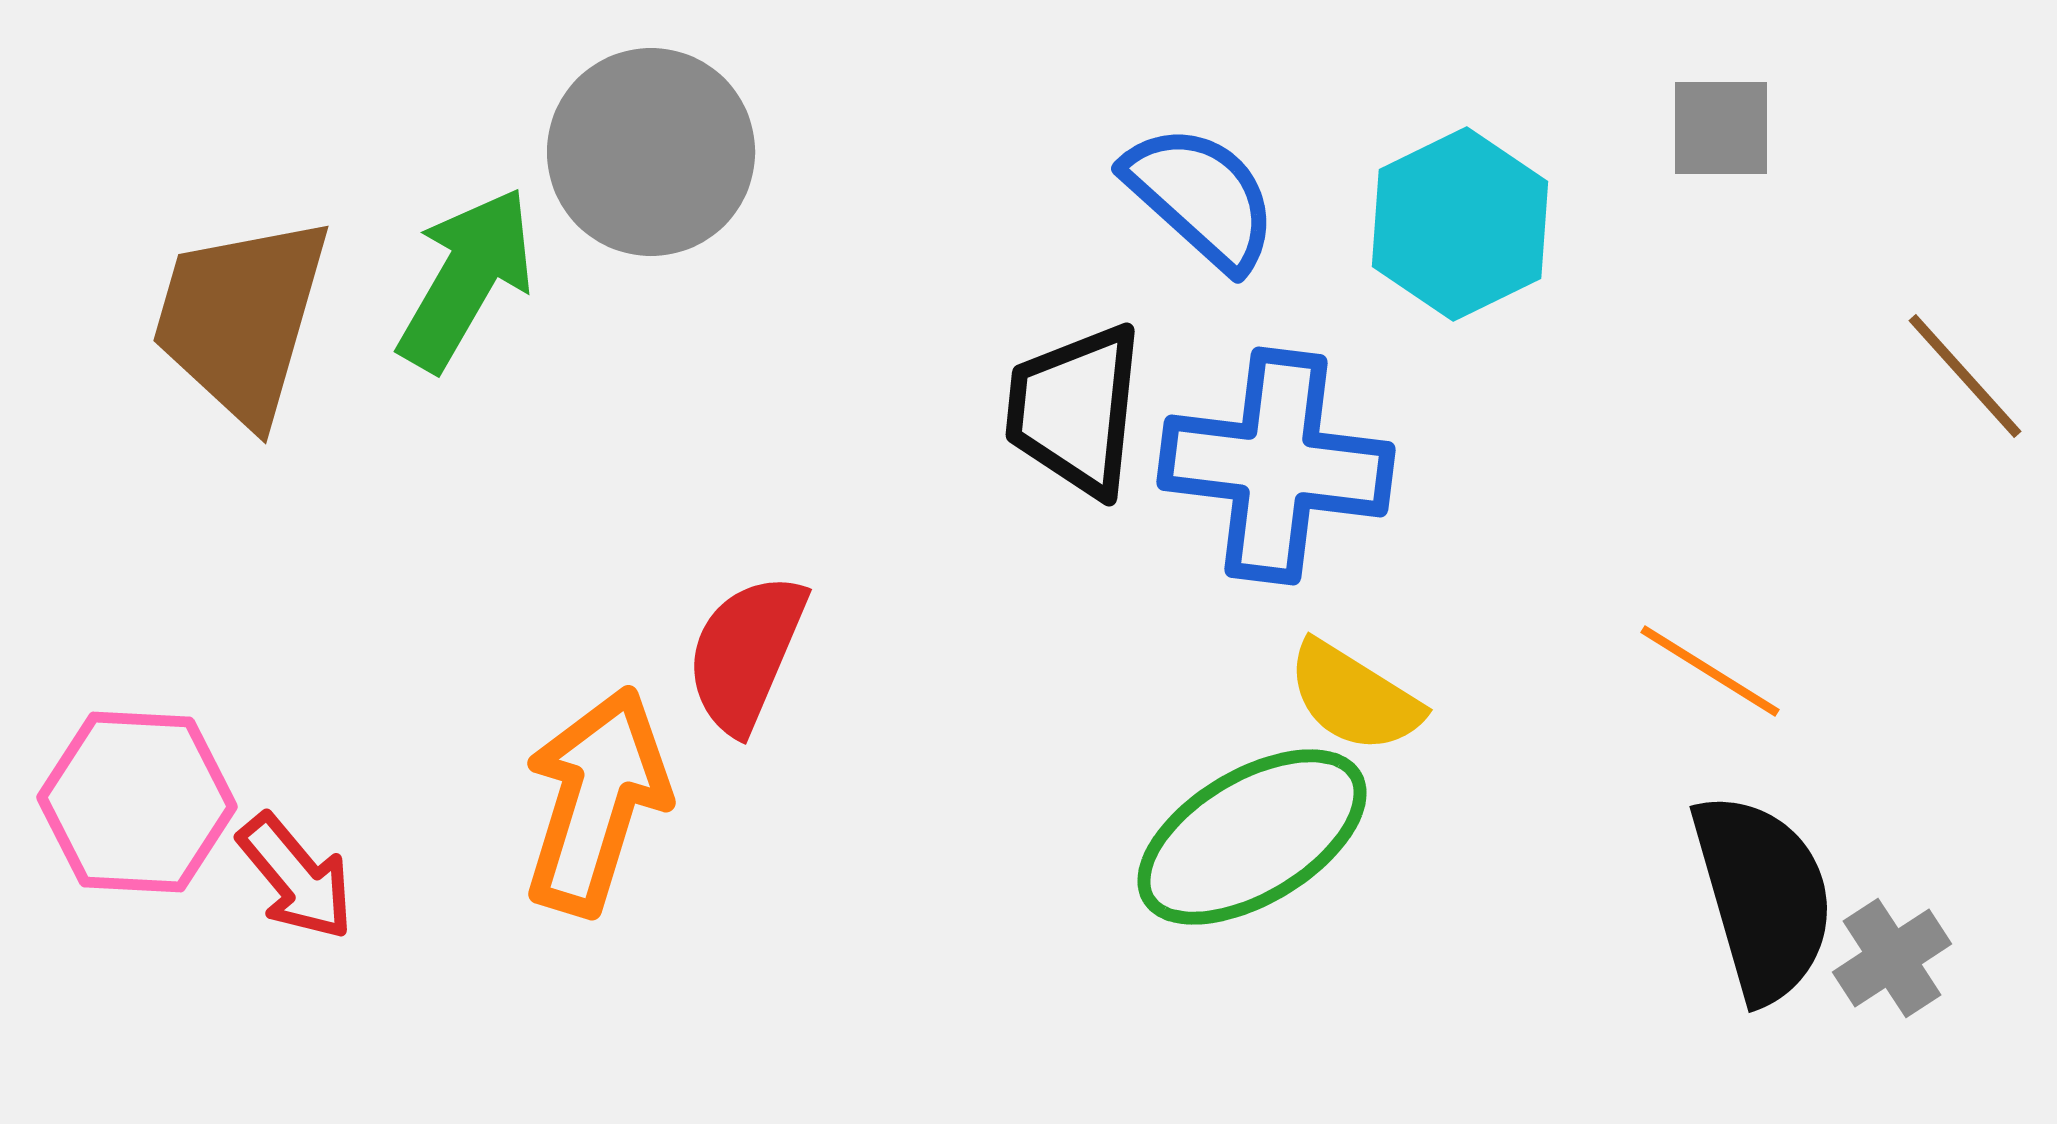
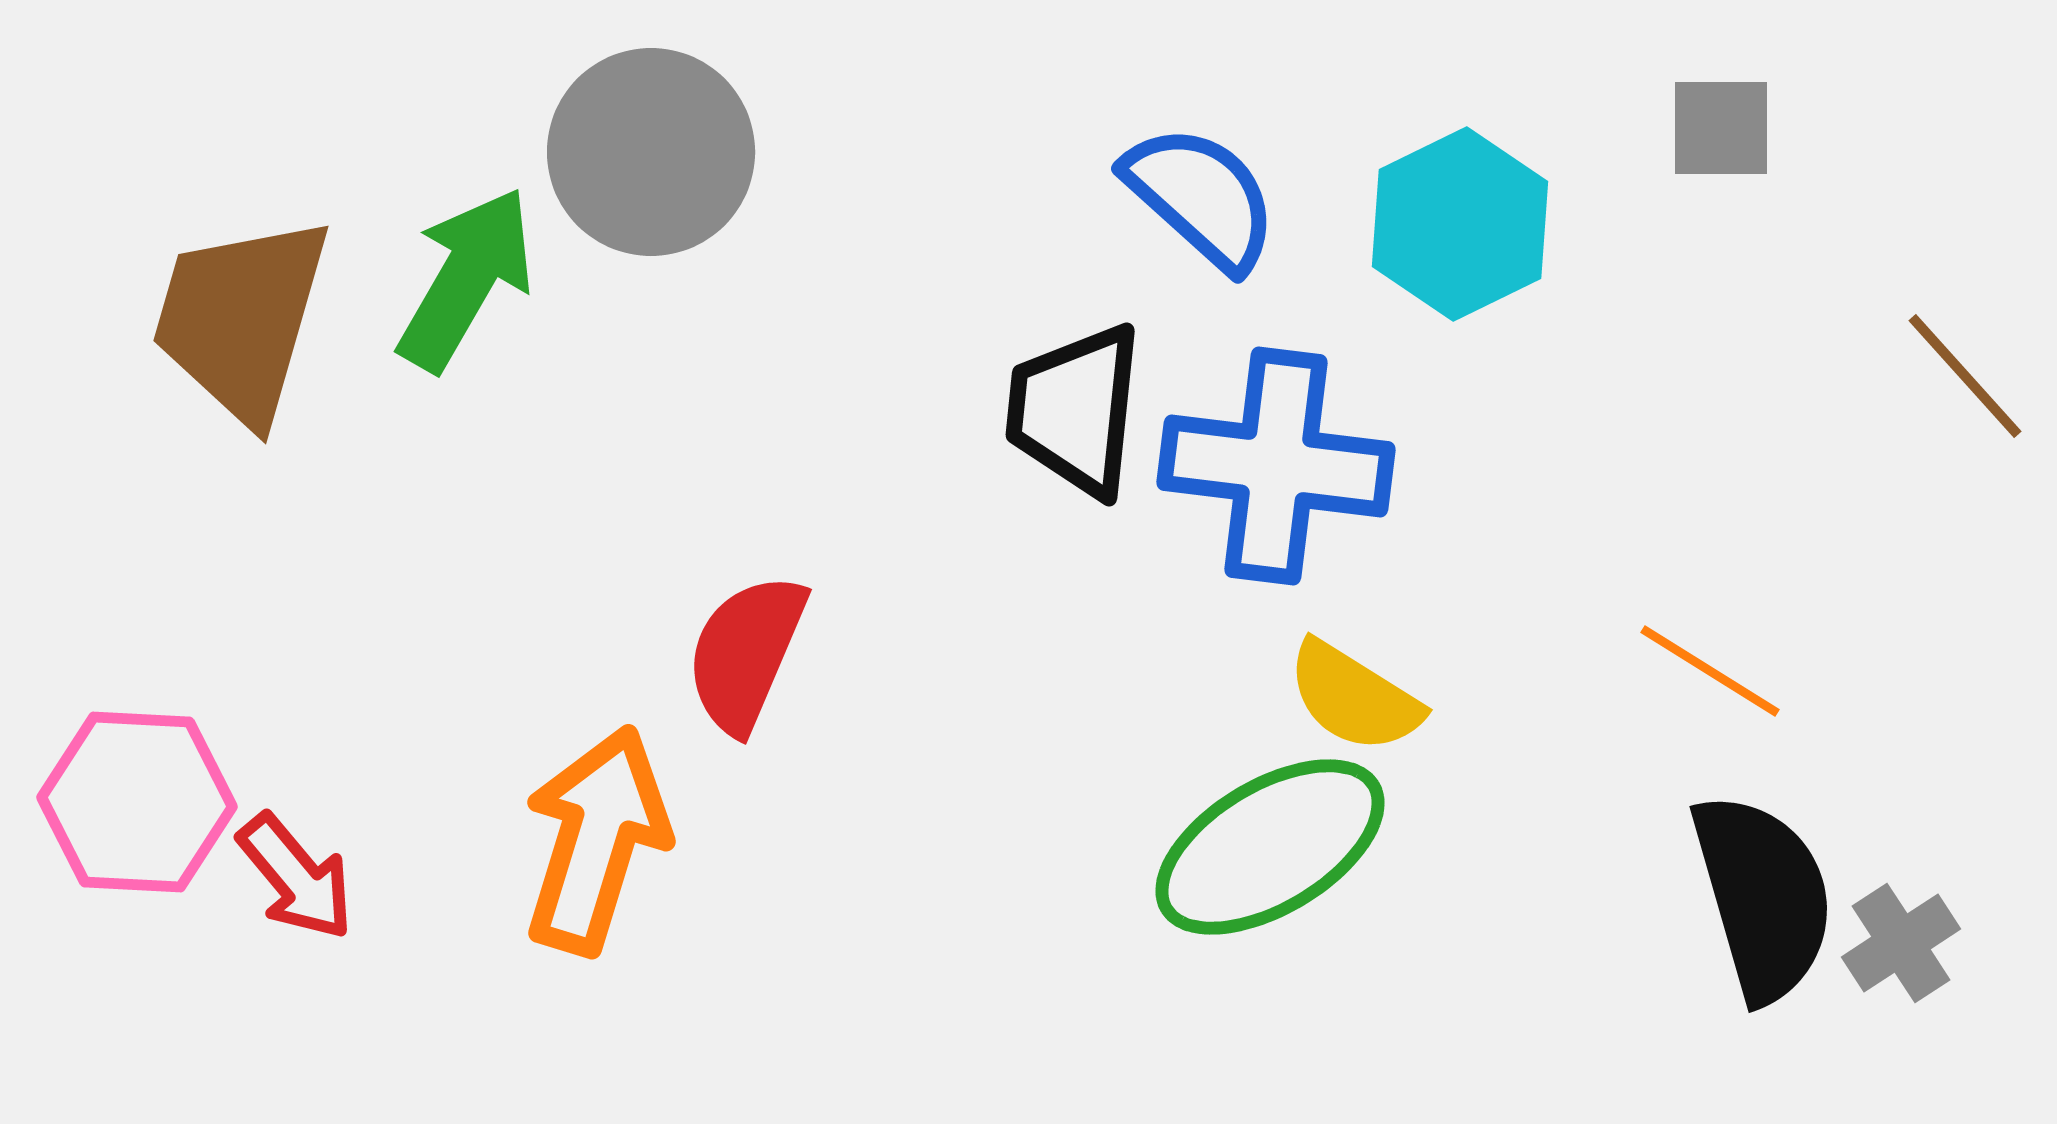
orange arrow: moved 39 px down
green ellipse: moved 18 px right, 10 px down
gray cross: moved 9 px right, 15 px up
